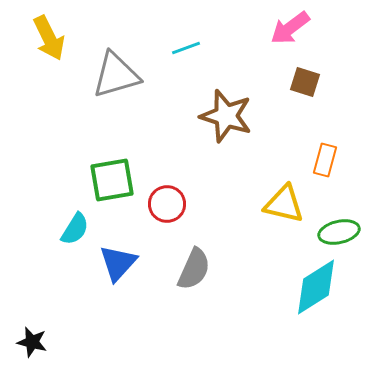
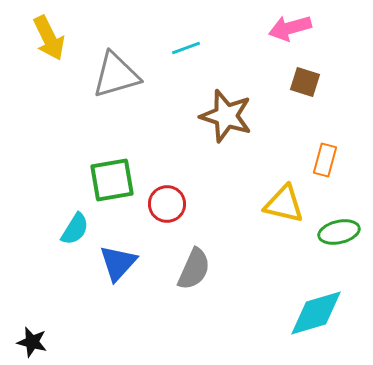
pink arrow: rotated 21 degrees clockwise
cyan diamond: moved 26 px down; rotated 16 degrees clockwise
